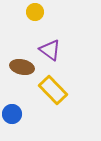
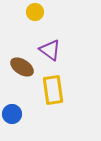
brown ellipse: rotated 20 degrees clockwise
yellow rectangle: rotated 36 degrees clockwise
